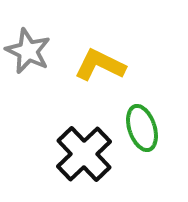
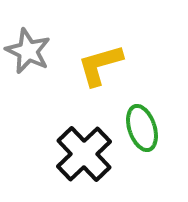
yellow L-shape: rotated 42 degrees counterclockwise
